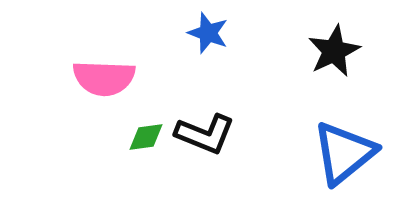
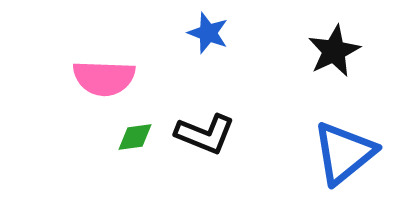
green diamond: moved 11 px left
